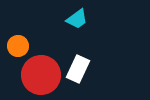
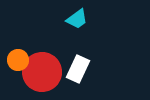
orange circle: moved 14 px down
red circle: moved 1 px right, 3 px up
